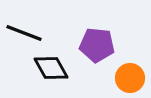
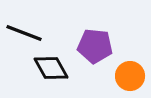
purple pentagon: moved 2 px left, 1 px down
orange circle: moved 2 px up
